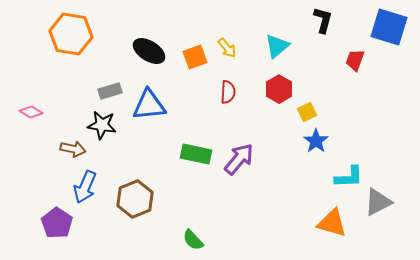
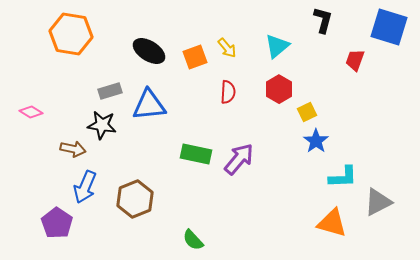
cyan L-shape: moved 6 px left
